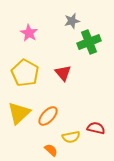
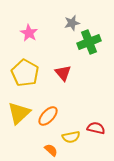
gray star: moved 2 px down
